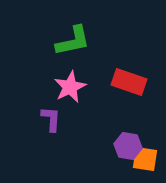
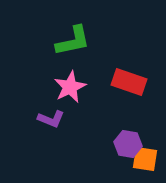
purple L-shape: rotated 108 degrees clockwise
purple hexagon: moved 2 px up
